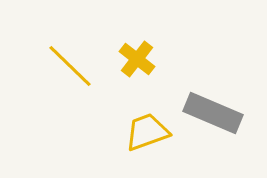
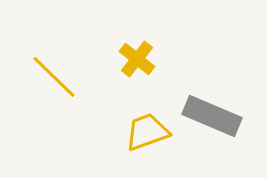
yellow line: moved 16 px left, 11 px down
gray rectangle: moved 1 px left, 3 px down
